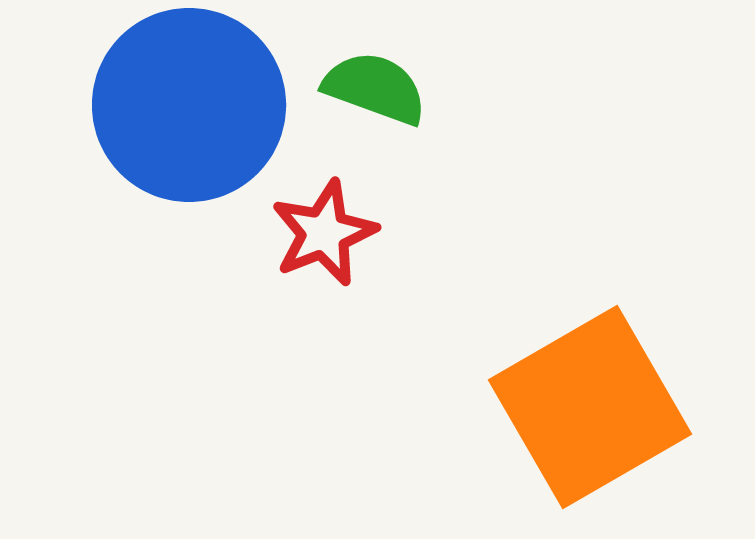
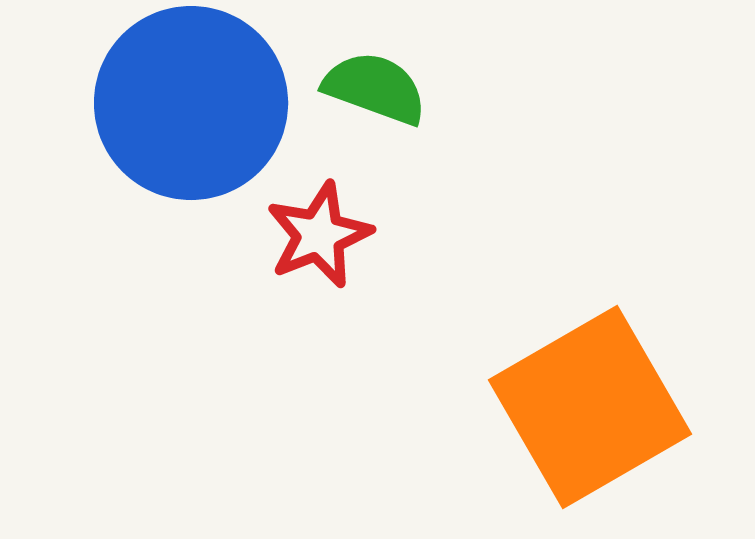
blue circle: moved 2 px right, 2 px up
red star: moved 5 px left, 2 px down
